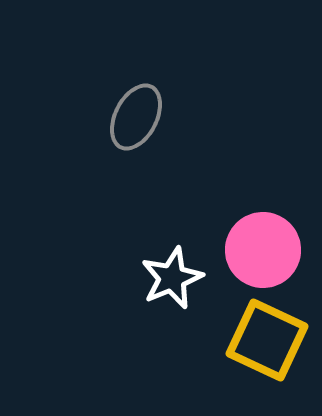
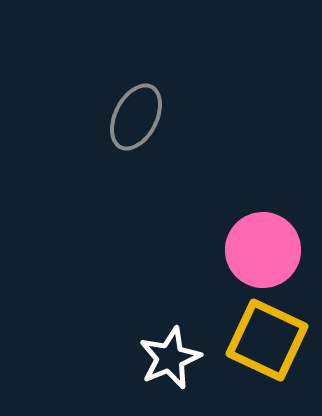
white star: moved 2 px left, 80 px down
